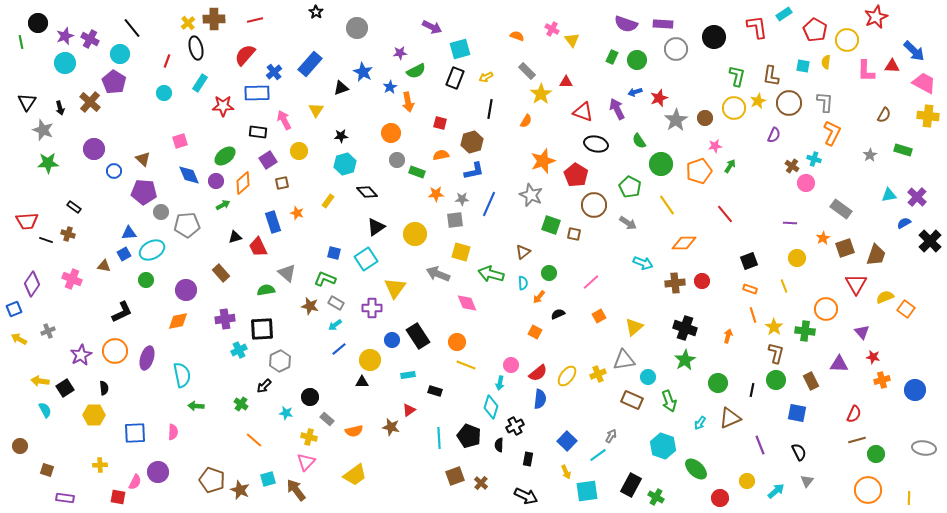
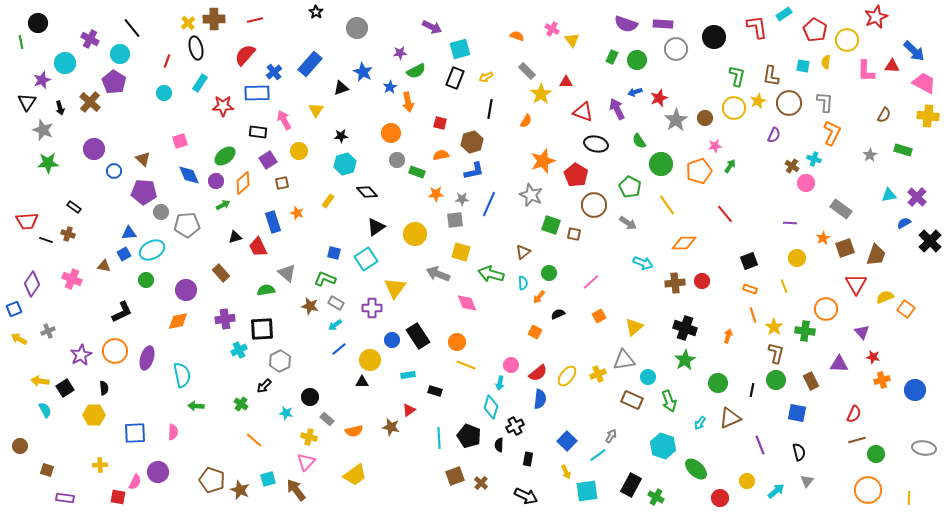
purple star at (65, 36): moved 23 px left, 44 px down
black semicircle at (799, 452): rotated 12 degrees clockwise
